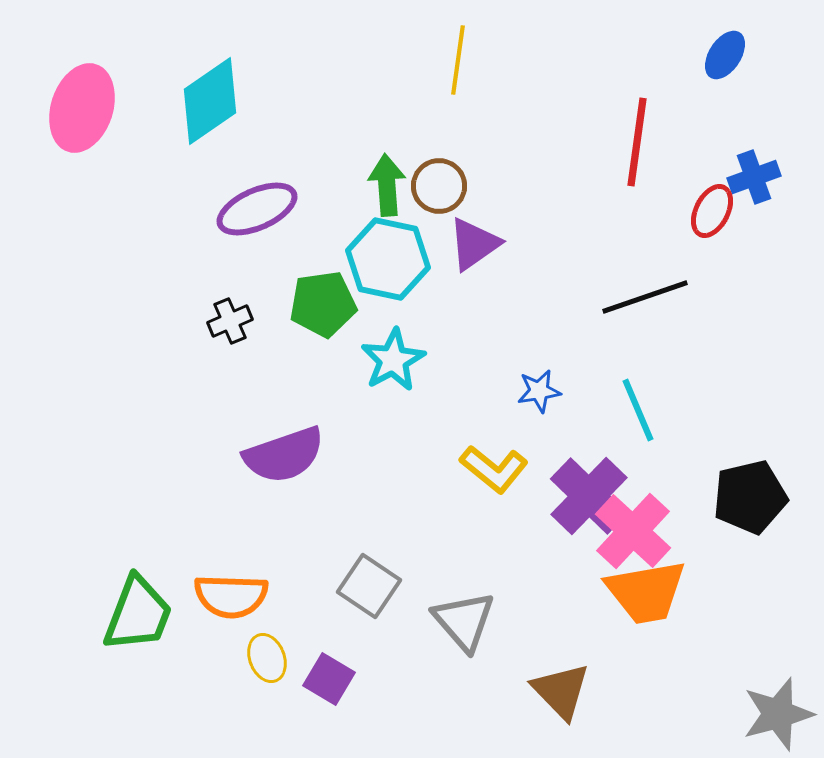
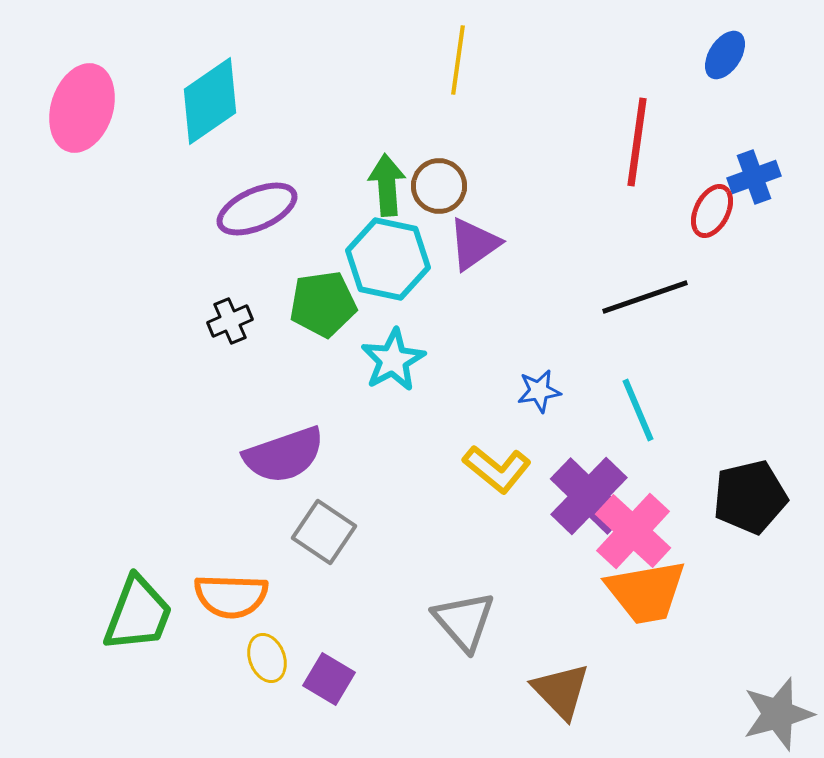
yellow L-shape: moved 3 px right
gray square: moved 45 px left, 54 px up
